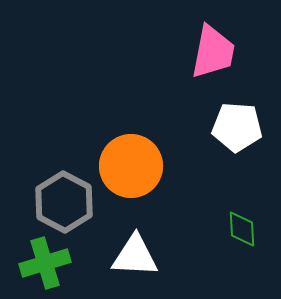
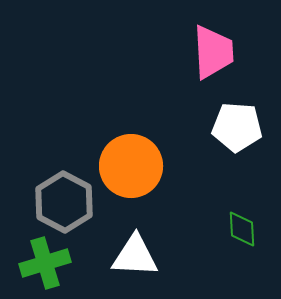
pink trapezoid: rotated 14 degrees counterclockwise
